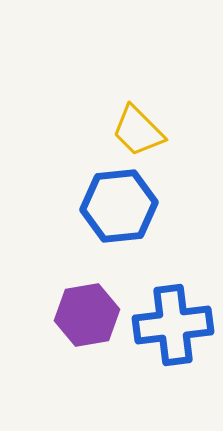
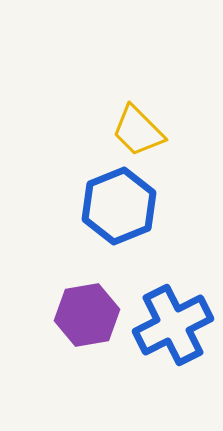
blue hexagon: rotated 16 degrees counterclockwise
blue cross: rotated 20 degrees counterclockwise
